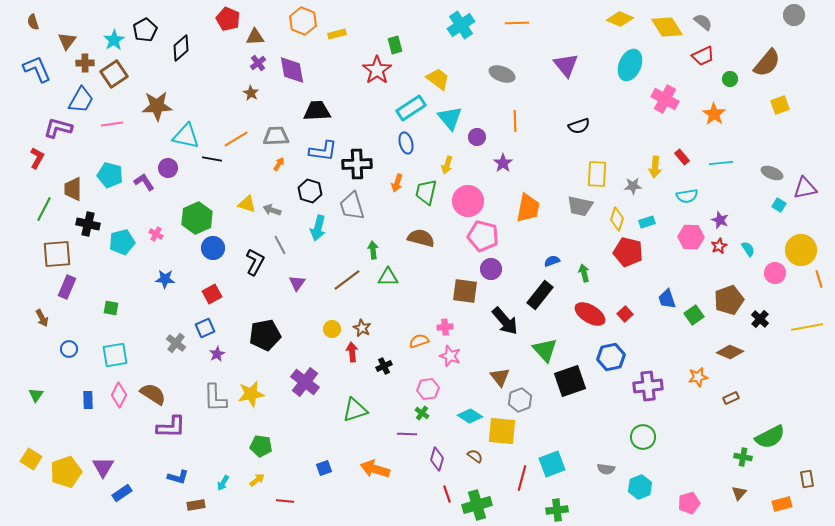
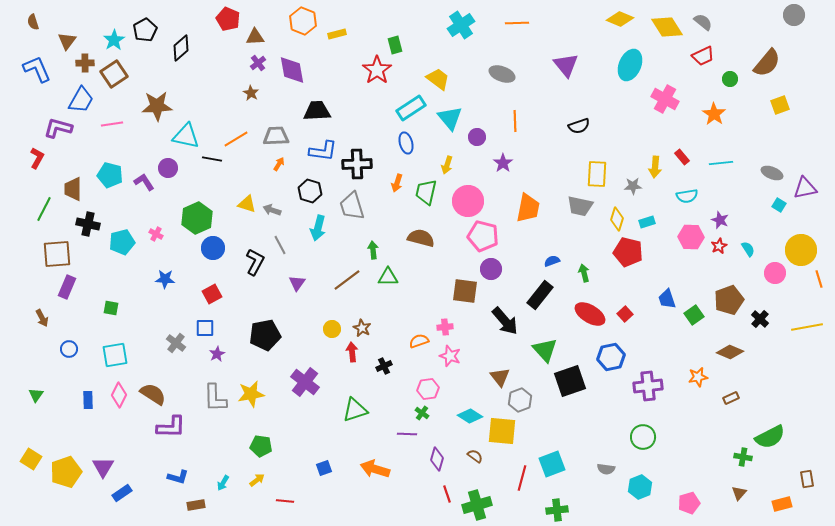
blue square at (205, 328): rotated 24 degrees clockwise
